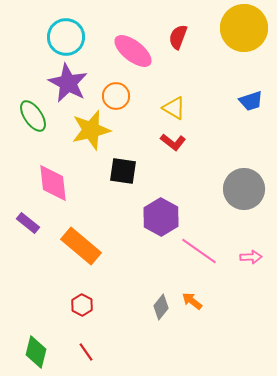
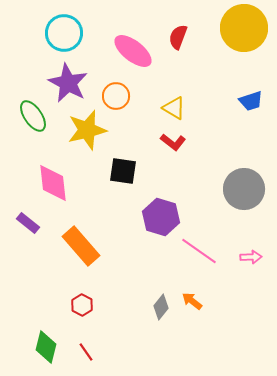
cyan circle: moved 2 px left, 4 px up
yellow star: moved 4 px left
purple hexagon: rotated 12 degrees counterclockwise
orange rectangle: rotated 9 degrees clockwise
green diamond: moved 10 px right, 5 px up
